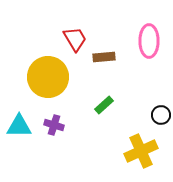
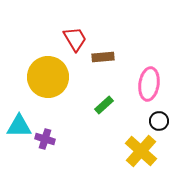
pink ellipse: moved 43 px down; rotated 8 degrees clockwise
brown rectangle: moved 1 px left
black circle: moved 2 px left, 6 px down
purple cross: moved 9 px left, 14 px down
yellow cross: rotated 24 degrees counterclockwise
